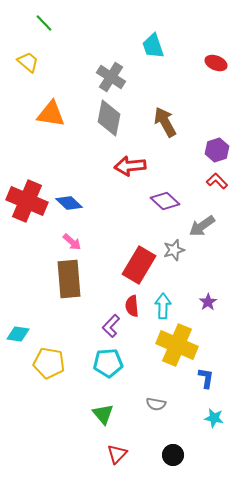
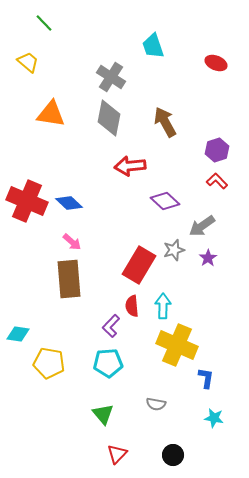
purple star: moved 44 px up
